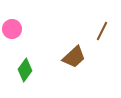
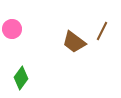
brown trapezoid: moved 15 px up; rotated 80 degrees clockwise
green diamond: moved 4 px left, 8 px down
